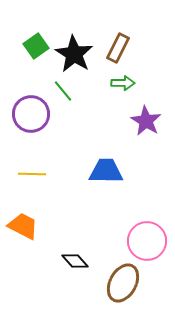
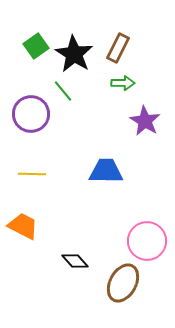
purple star: moved 1 px left
